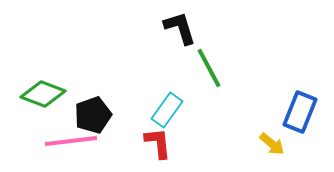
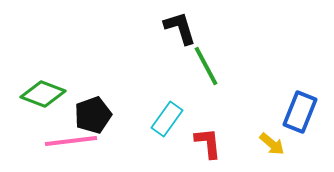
green line: moved 3 px left, 2 px up
cyan rectangle: moved 9 px down
red L-shape: moved 50 px right
